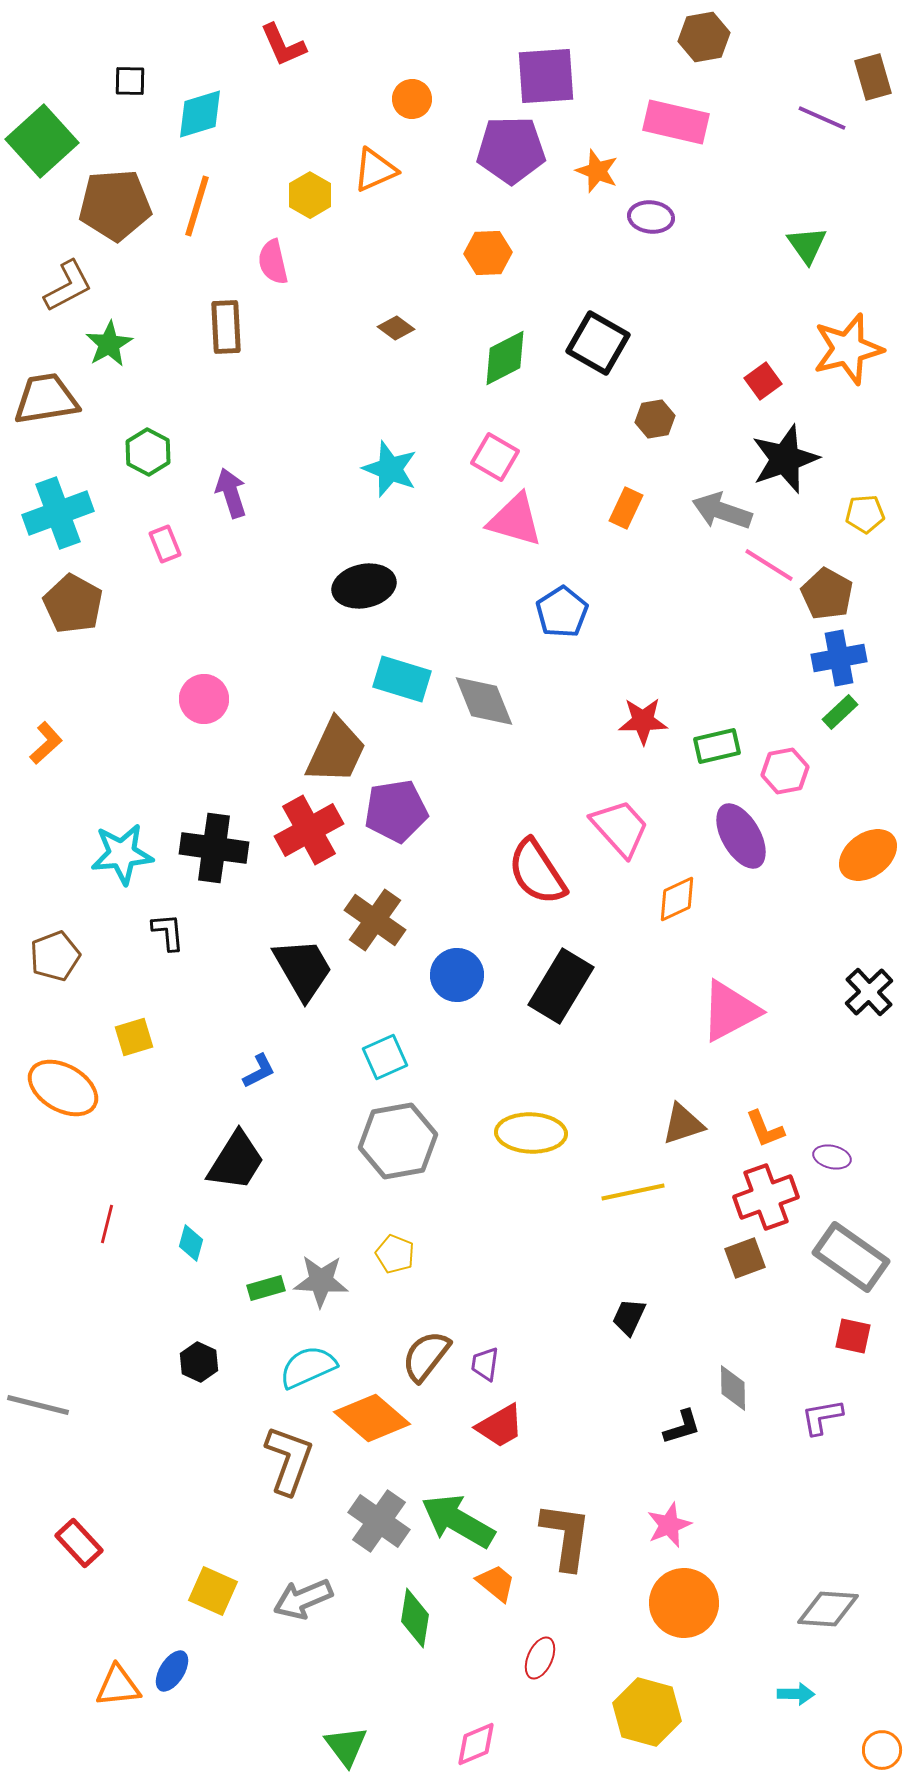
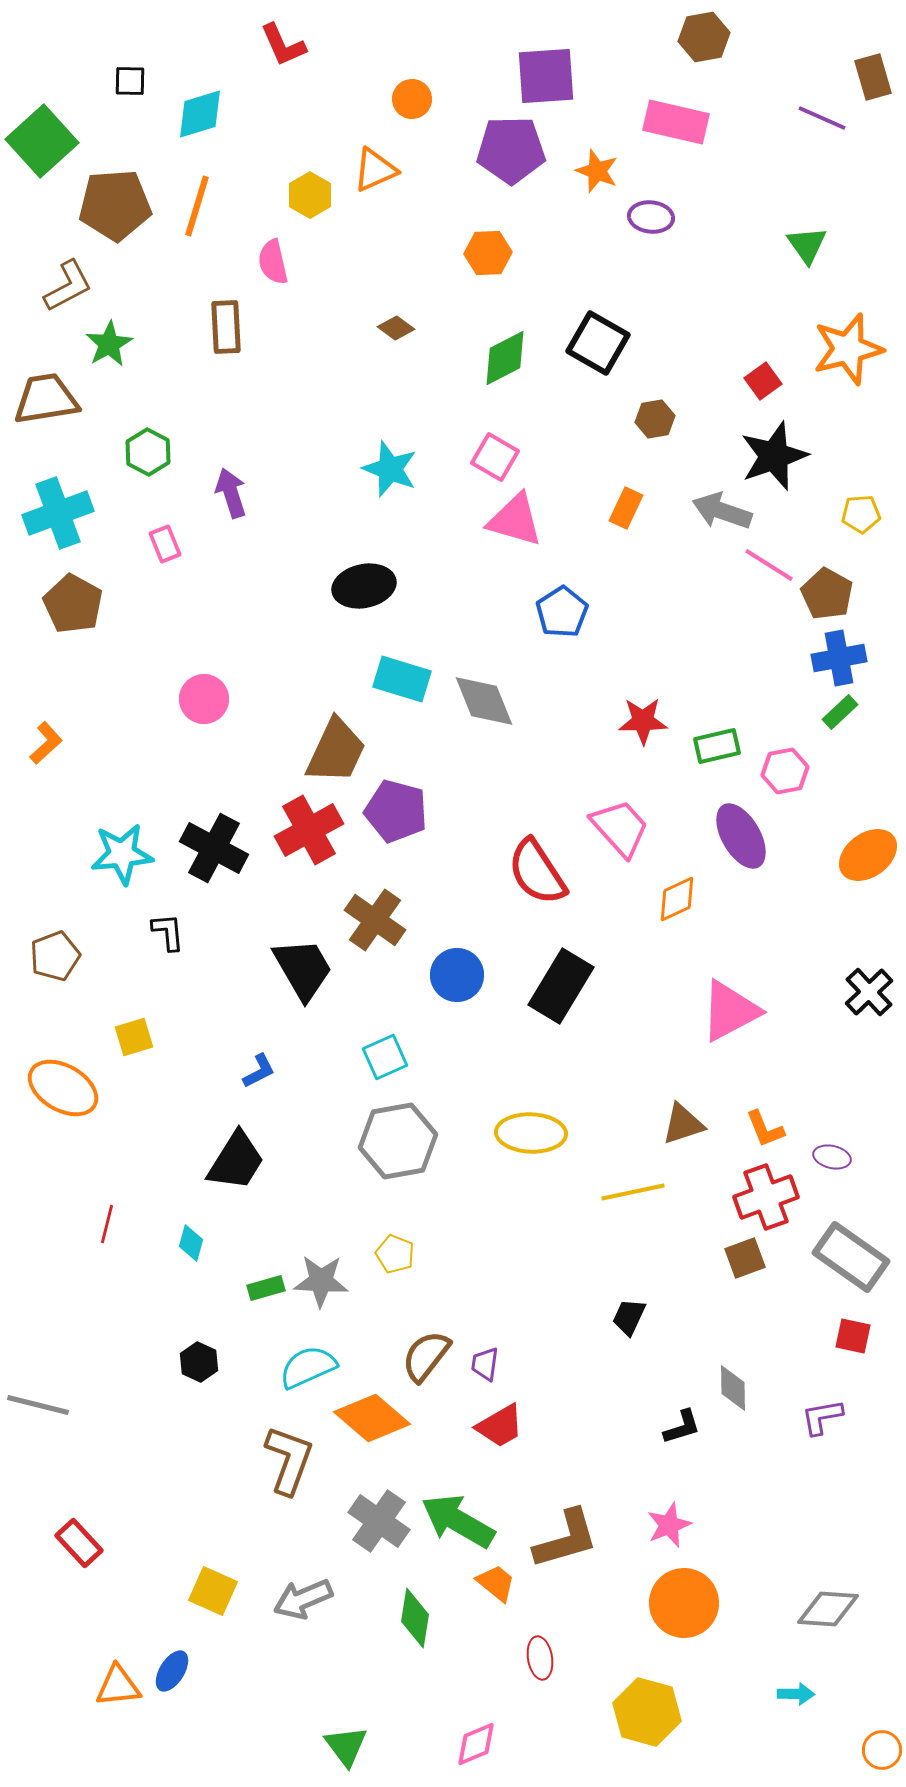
black star at (785, 459): moved 11 px left, 3 px up
yellow pentagon at (865, 514): moved 4 px left
purple pentagon at (396, 811): rotated 24 degrees clockwise
black cross at (214, 848): rotated 20 degrees clockwise
brown L-shape at (566, 1536): moved 3 px down; rotated 66 degrees clockwise
red ellipse at (540, 1658): rotated 33 degrees counterclockwise
